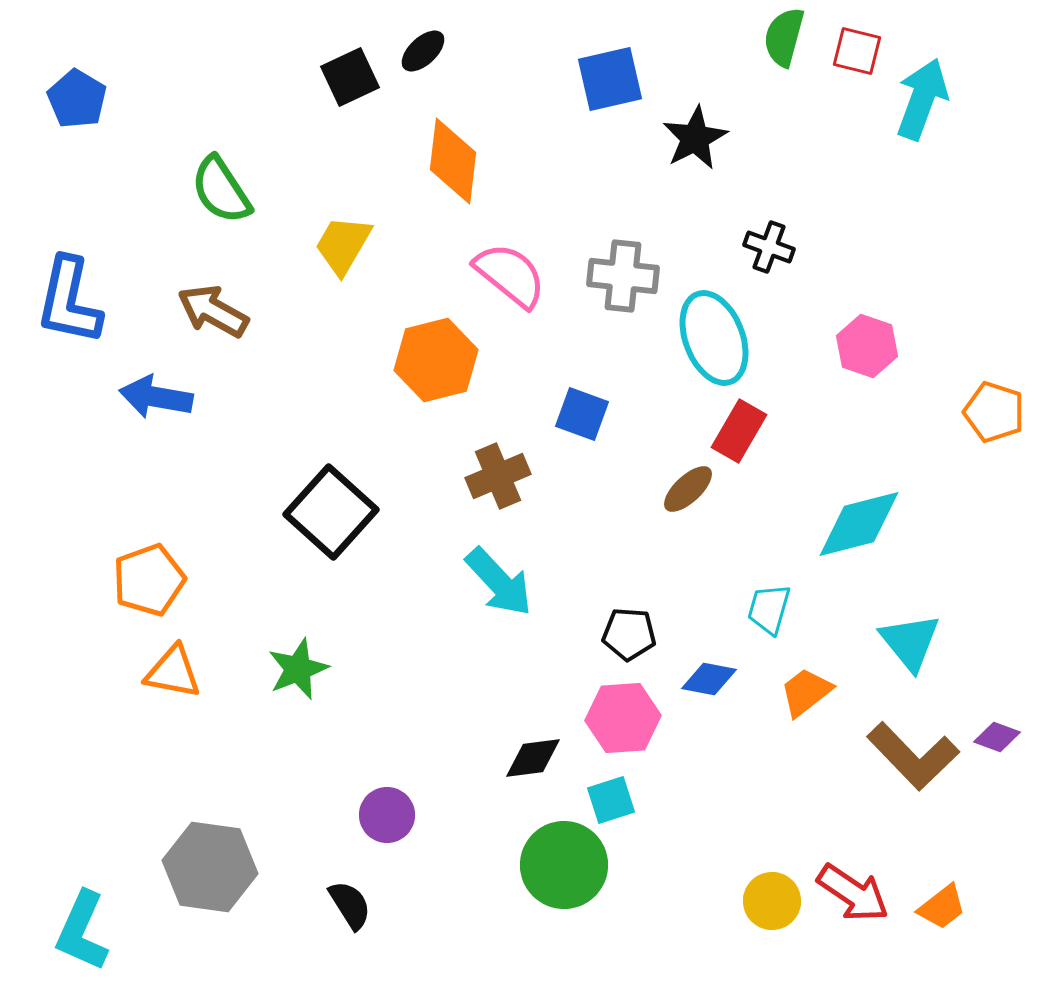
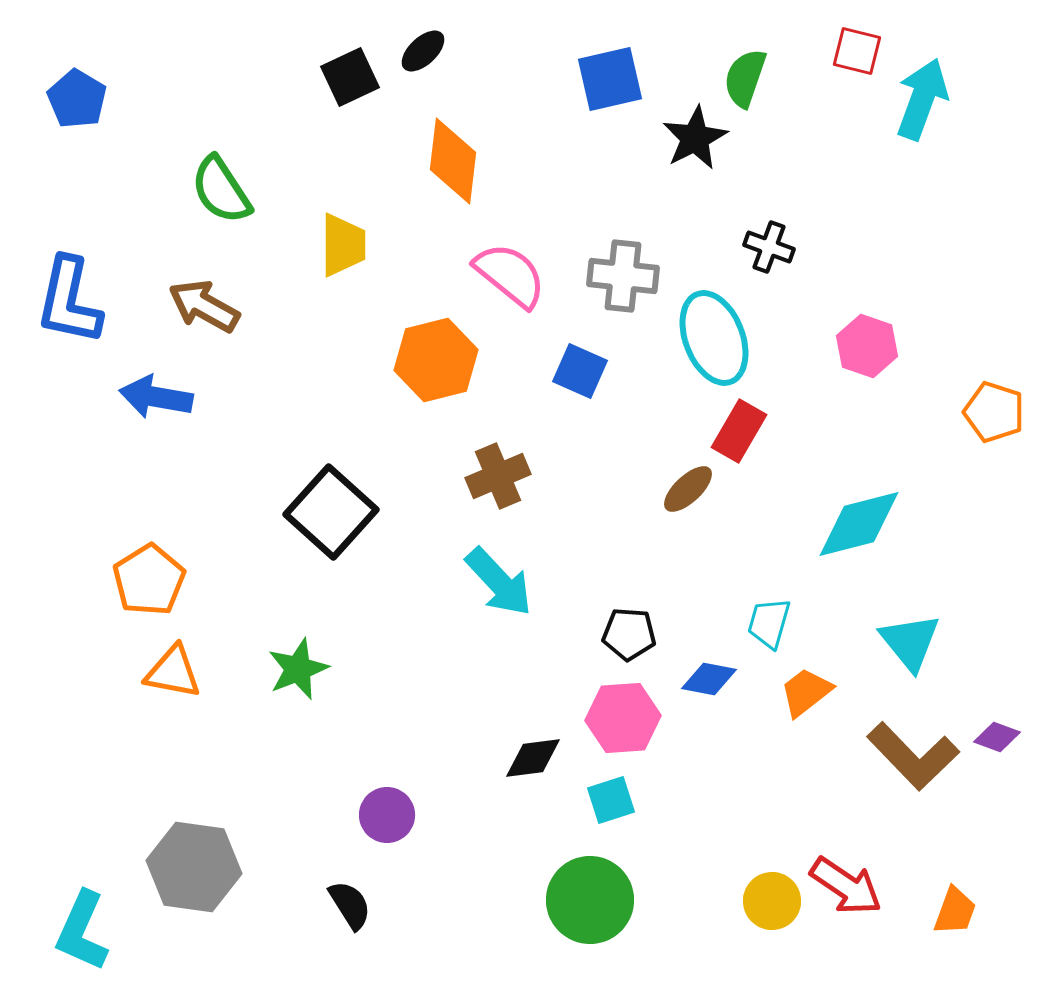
green semicircle at (784, 37): moved 39 px left, 41 px down; rotated 4 degrees clockwise
yellow trapezoid at (343, 245): rotated 150 degrees clockwise
brown arrow at (213, 311): moved 9 px left, 5 px up
blue square at (582, 414): moved 2 px left, 43 px up; rotated 4 degrees clockwise
orange pentagon at (149, 580): rotated 12 degrees counterclockwise
cyan trapezoid at (769, 609): moved 14 px down
green circle at (564, 865): moved 26 px right, 35 px down
gray hexagon at (210, 867): moved 16 px left
red arrow at (853, 893): moved 7 px left, 7 px up
orange trapezoid at (942, 907): moved 13 px right, 4 px down; rotated 32 degrees counterclockwise
